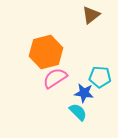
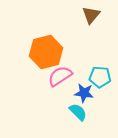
brown triangle: rotated 12 degrees counterclockwise
pink semicircle: moved 5 px right, 2 px up
